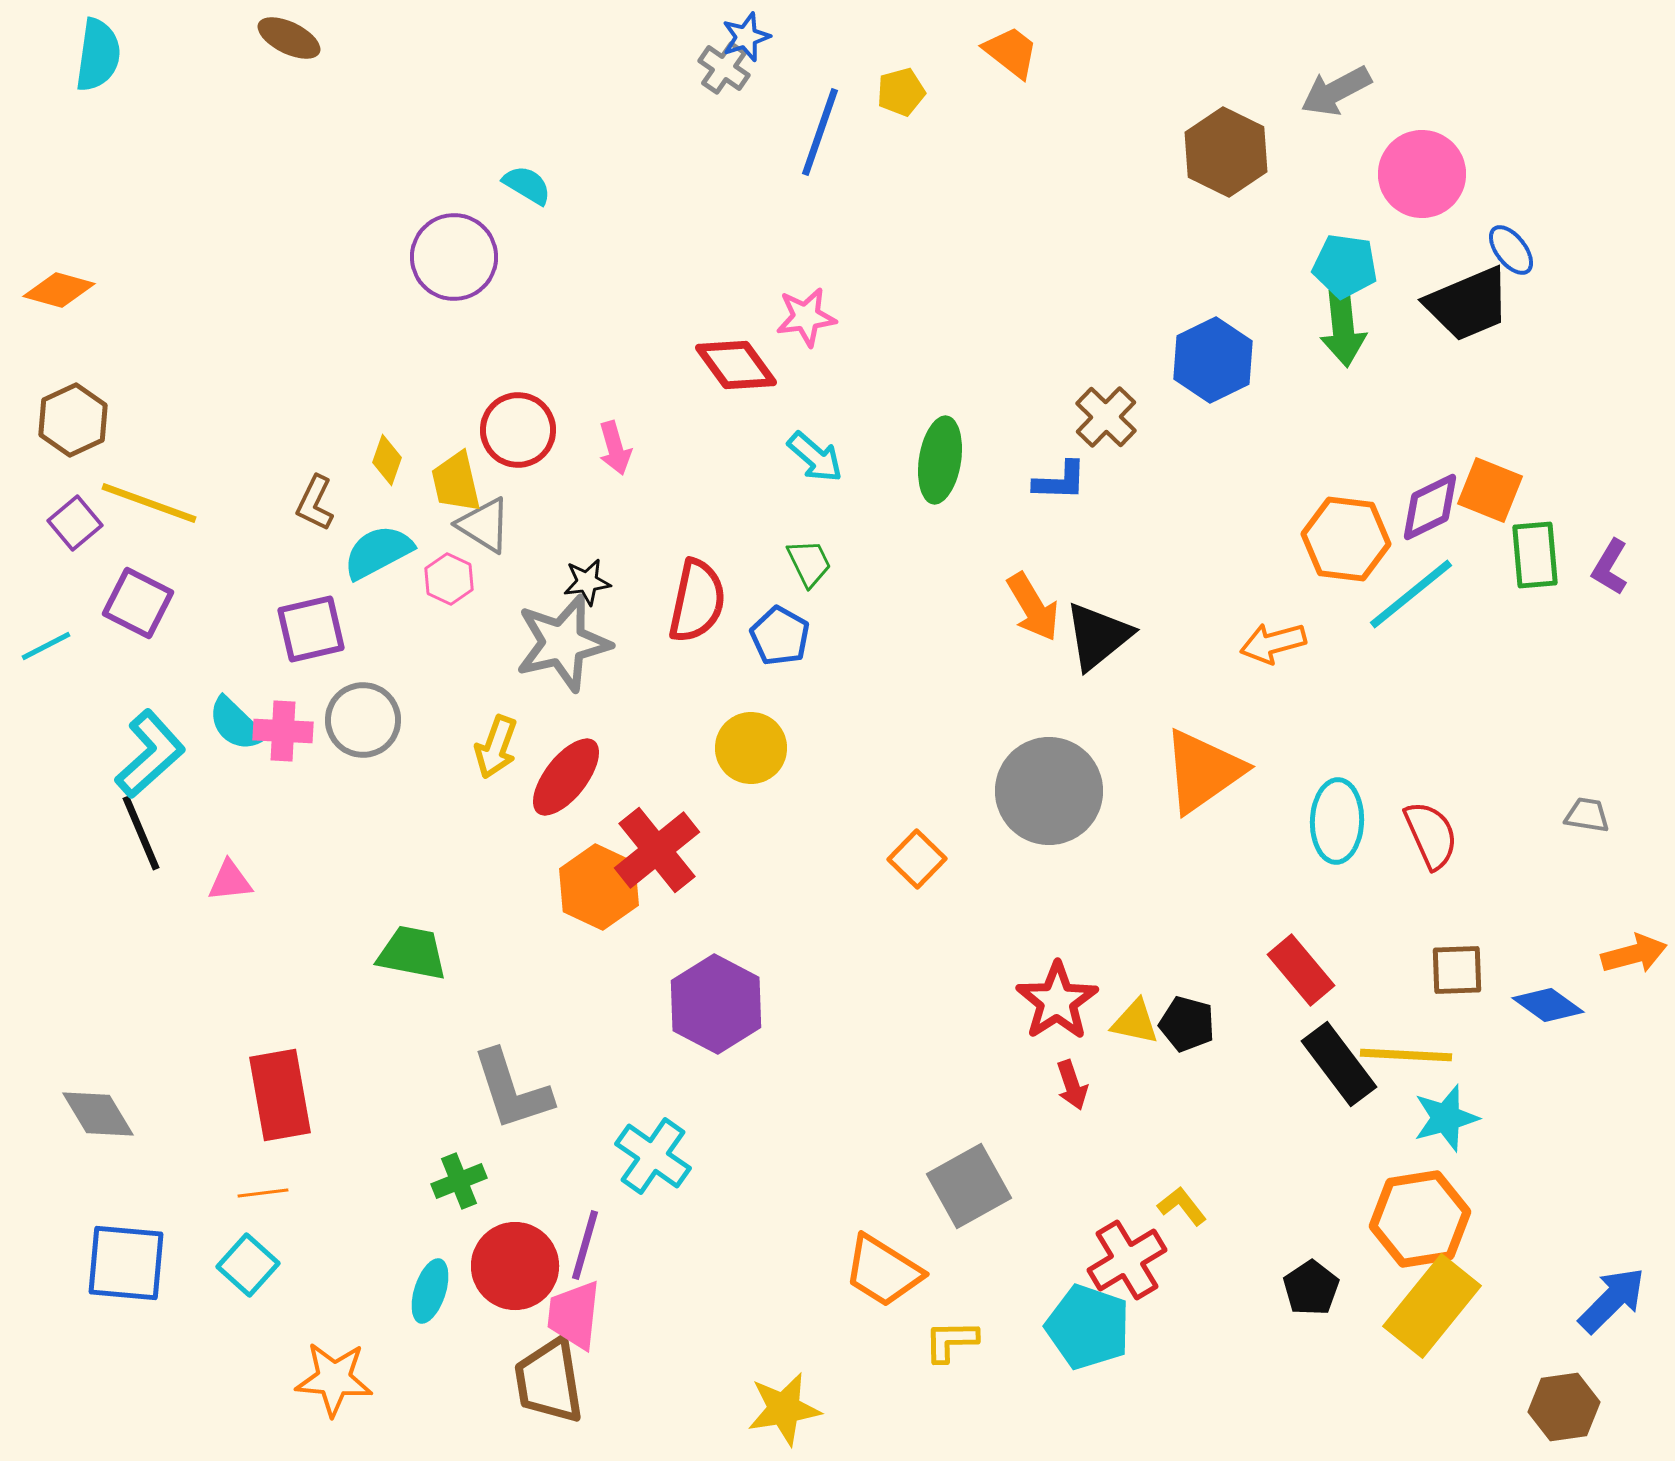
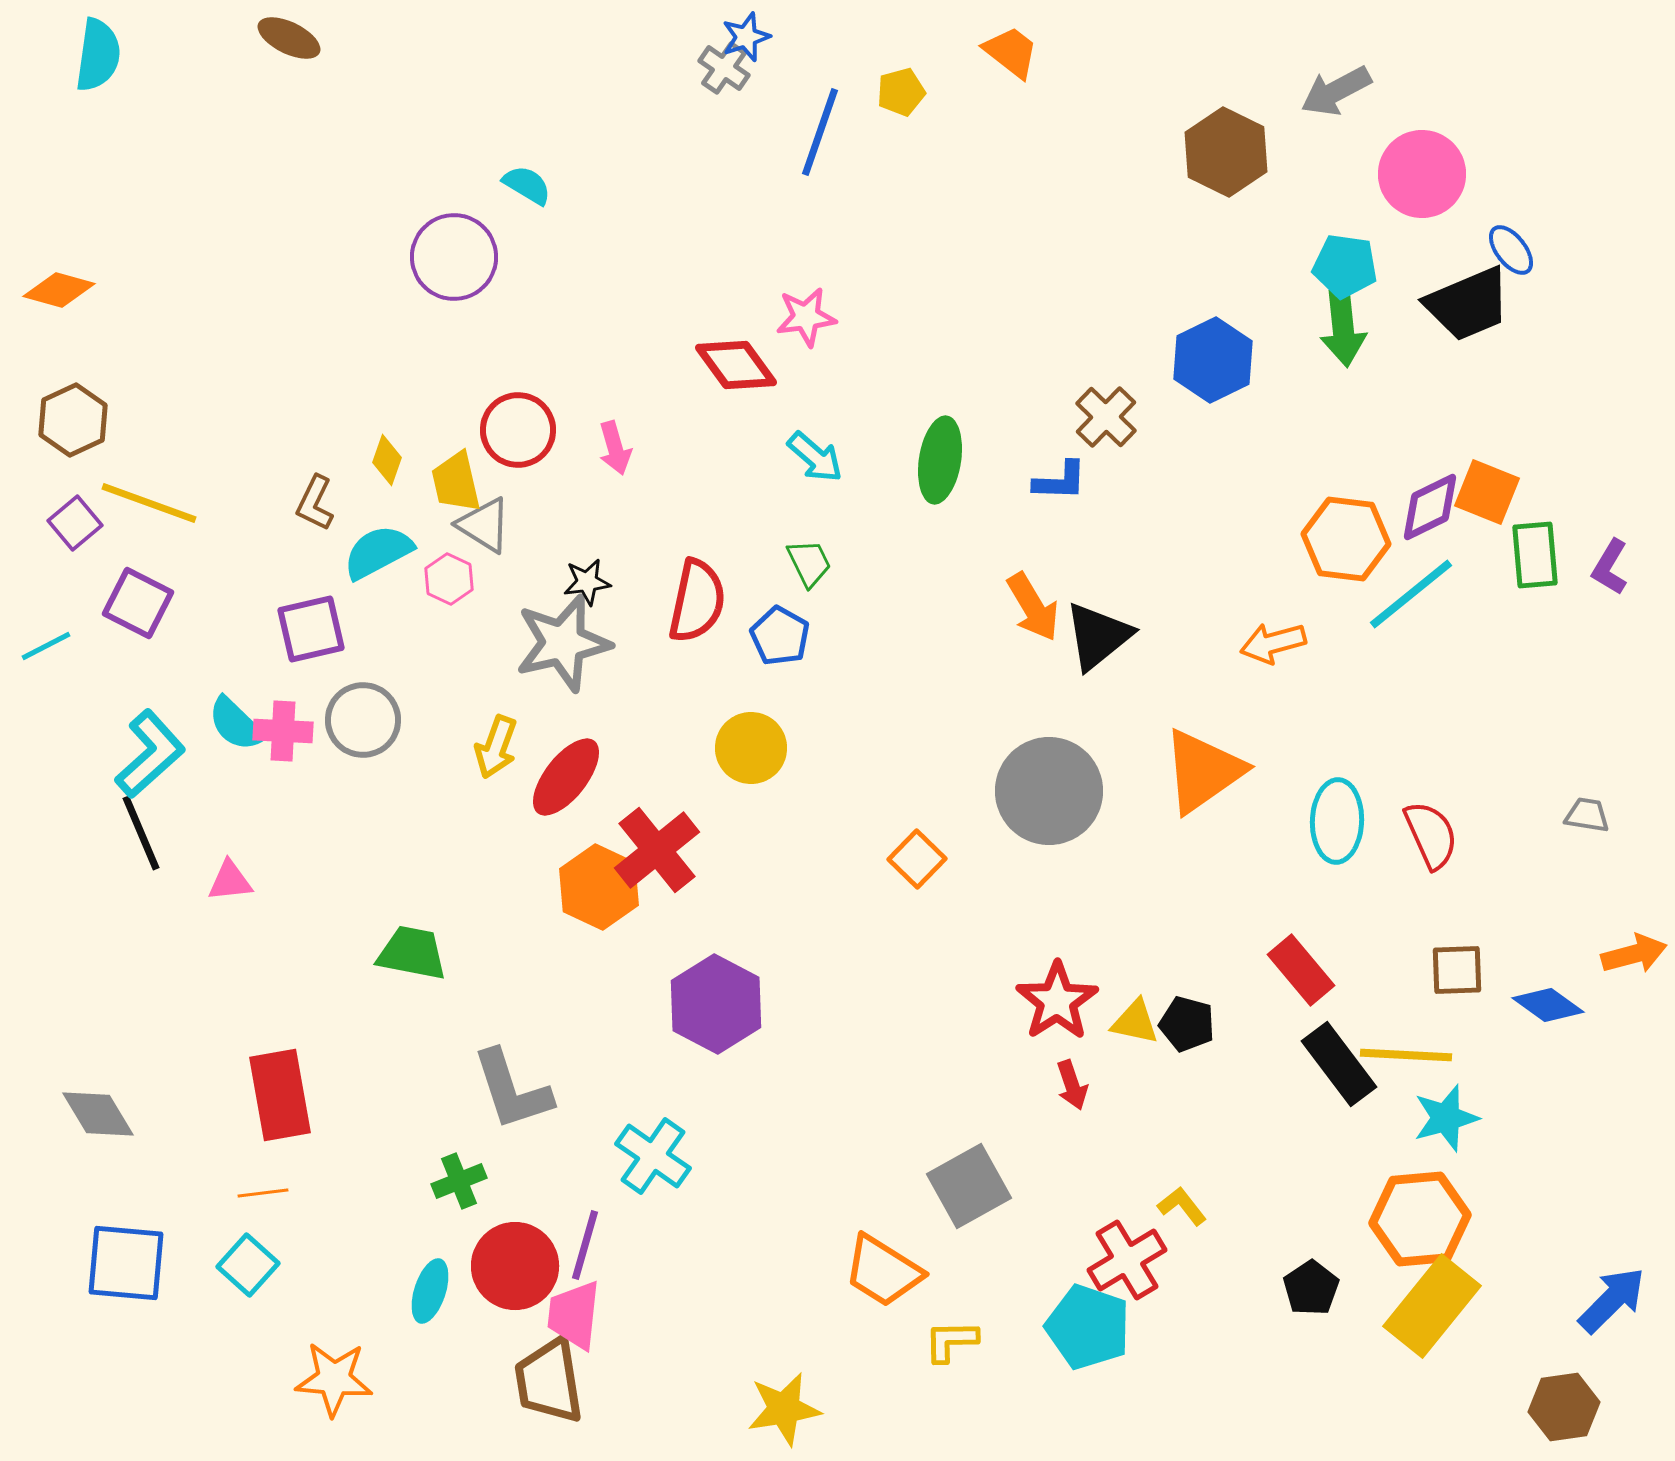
orange square at (1490, 490): moved 3 px left, 2 px down
orange hexagon at (1420, 1219): rotated 4 degrees clockwise
